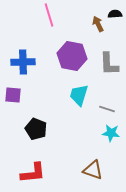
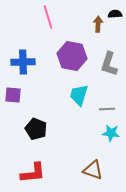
pink line: moved 1 px left, 2 px down
brown arrow: rotated 28 degrees clockwise
gray L-shape: rotated 20 degrees clockwise
gray line: rotated 21 degrees counterclockwise
